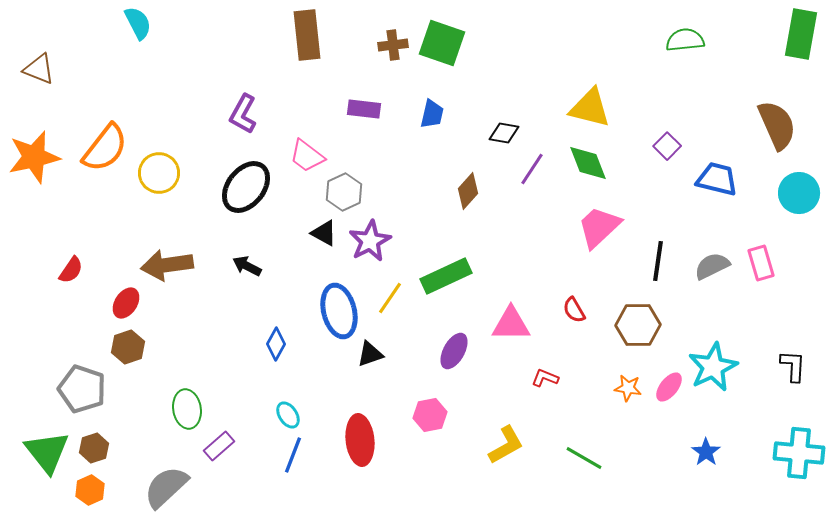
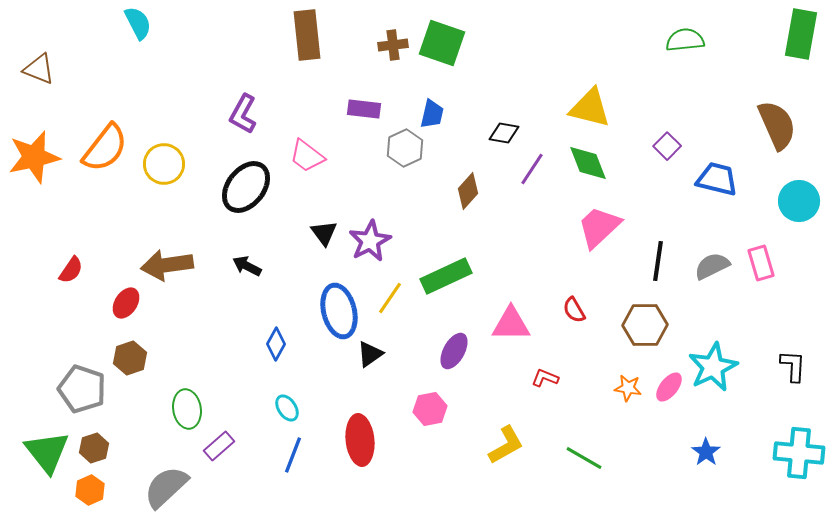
yellow circle at (159, 173): moved 5 px right, 9 px up
gray hexagon at (344, 192): moved 61 px right, 44 px up
cyan circle at (799, 193): moved 8 px down
black triangle at (324, 233): rotated 24 degrees clockwise
brown hexagon at (638, 325): moved 7 px right
brown hexagon at (128, 347): moved 2 px right, 11 px down
black triangle at (370, 354): rotated 16 degrees counterclockwise
cyan ellipse at (288, 415): moved 1 px left, 7 px up
pink hexagon at (430, 415): moved 6 px up
